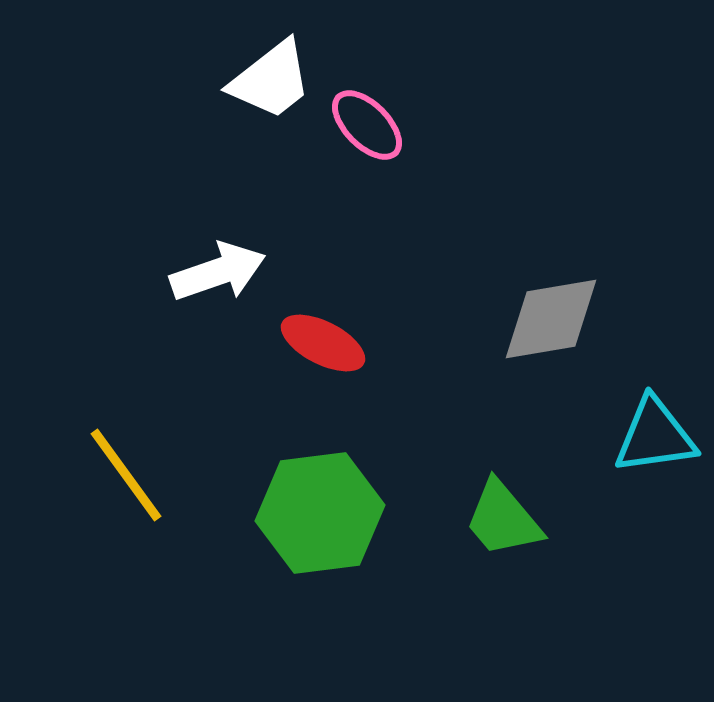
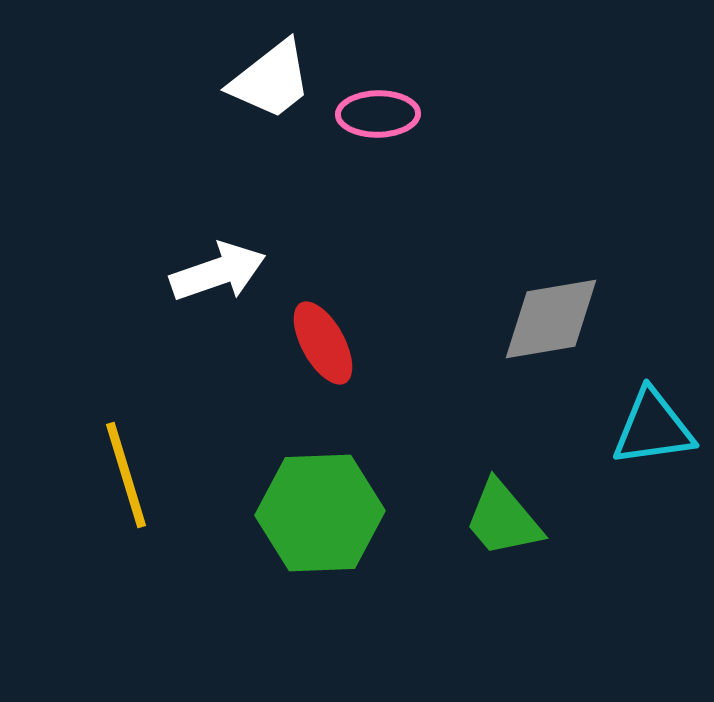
pink ellipse: moved 11 px right, 11 px up; rotated 46 degrees counterclockwise
red ellipse: rotated 34 degrees clockwise
cyan triangle: moved 2 px left, 8 px up
yellow line: rotated 19 degrees clockwise
green hexagon: rotated 5 degrees clockwise
